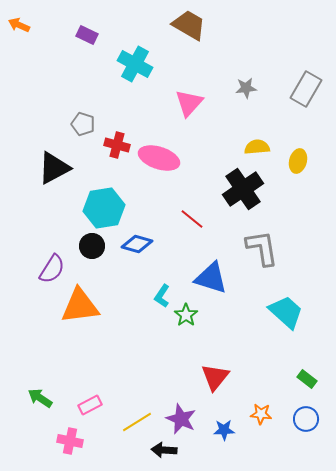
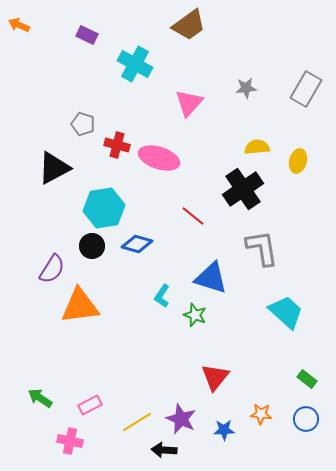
brown trapezoid: rotated 114 degrees clockwise
red line: moved 1 px right, 3 px up
green star: moved 9 px right; rotated 15 degrees counterclockwise
